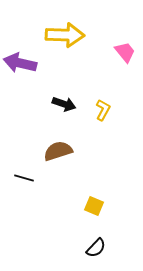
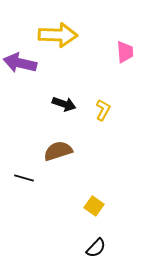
yellow arrow: moved 7 px left
pink trapezoid: rotated 35 degrees clockwise
yellow square: rotated 12 degrees clockwise
